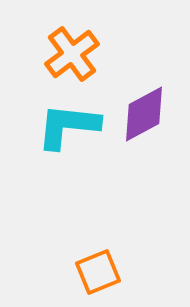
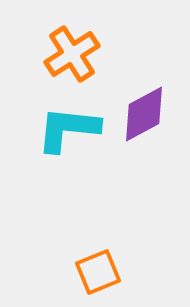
orange cross: rotated 4 degrees clockwise
cyan L-shape: moved 3 px down
